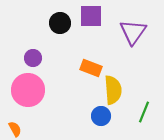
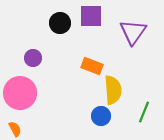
orange rectangle: moved 1 px right, 2 px up
pink circle: moved 8 px left, 3 px down
